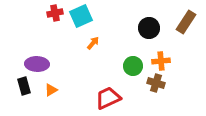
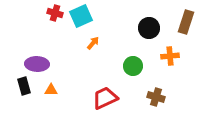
red cross: rotated 28 degrees clockwise
brown rectangle: rotated 15 degrees counterclockwise
orange cross: moved 9 px right, 5 px up
brown cross: moved 14 px down
orange triangle: rotated 32 degrees clockwise
red trapezoid: moved 3 px left
